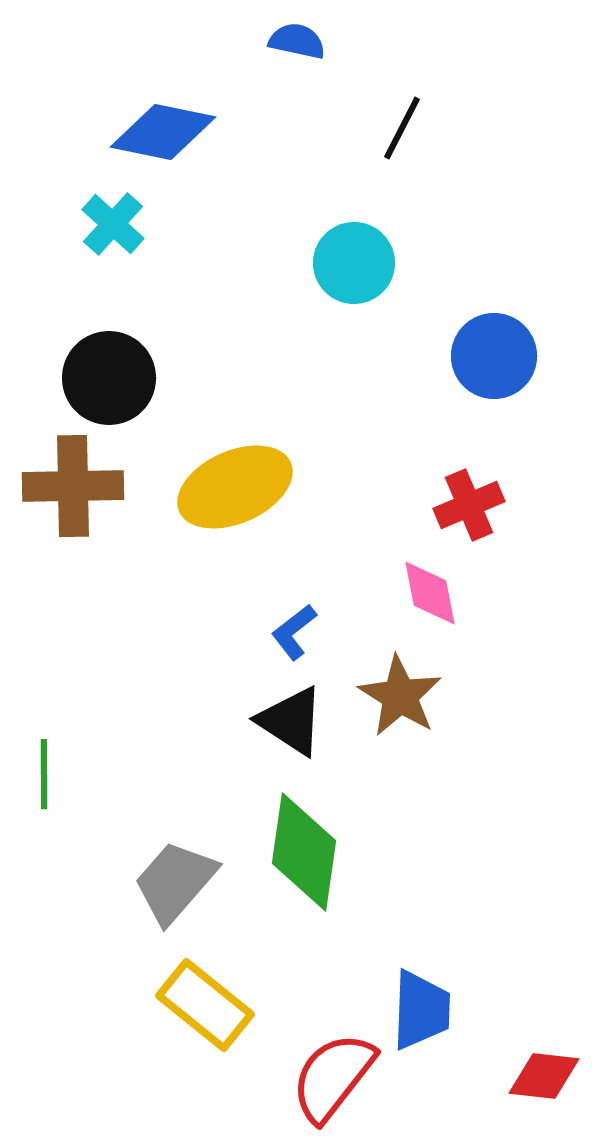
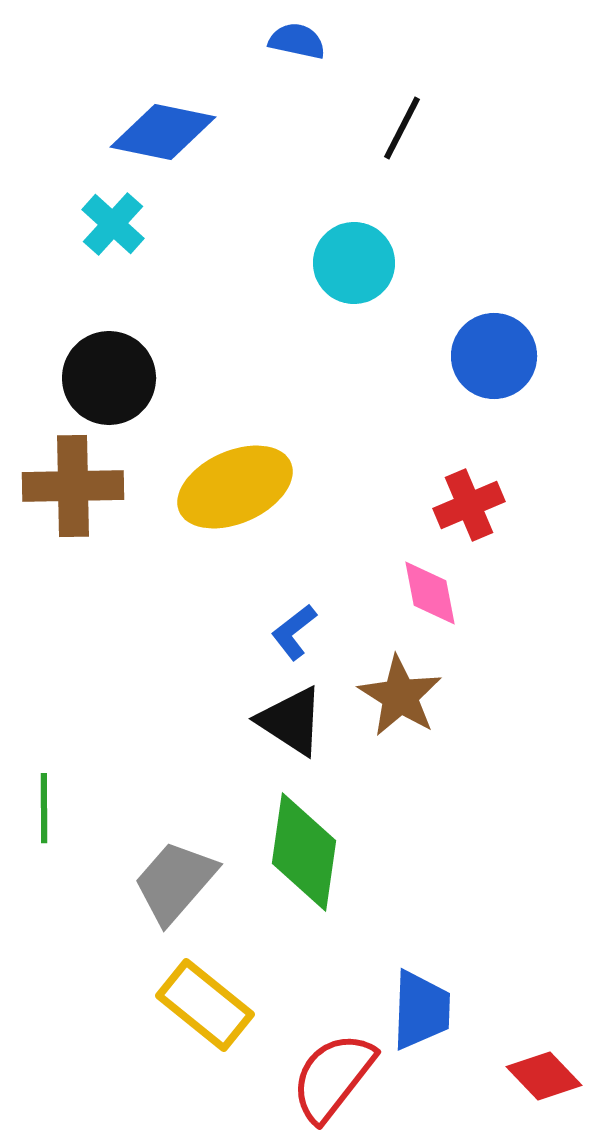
green line: moved 34 px down
red diamond: rotated 40 degrees clockwise
